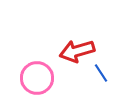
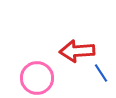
red arrow: rotated 12 degrees clockwise
